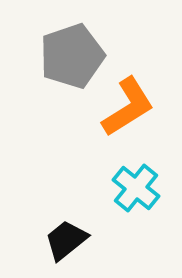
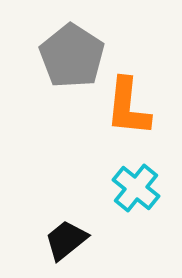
gray pentagon: rotated 20 degrees counterclockwise
orange L-shape: rotated 128 degrees clockwise
